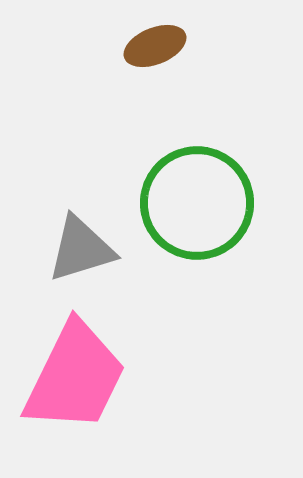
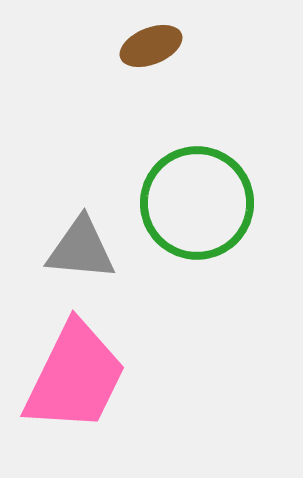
brown ellipse: moved 4 px left
gray triangle: rotated 22 degrees clockwise
